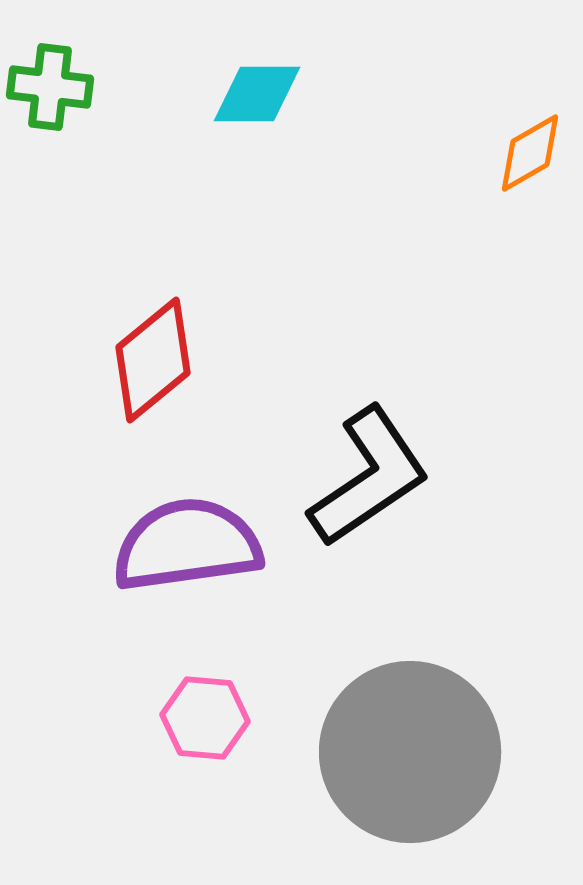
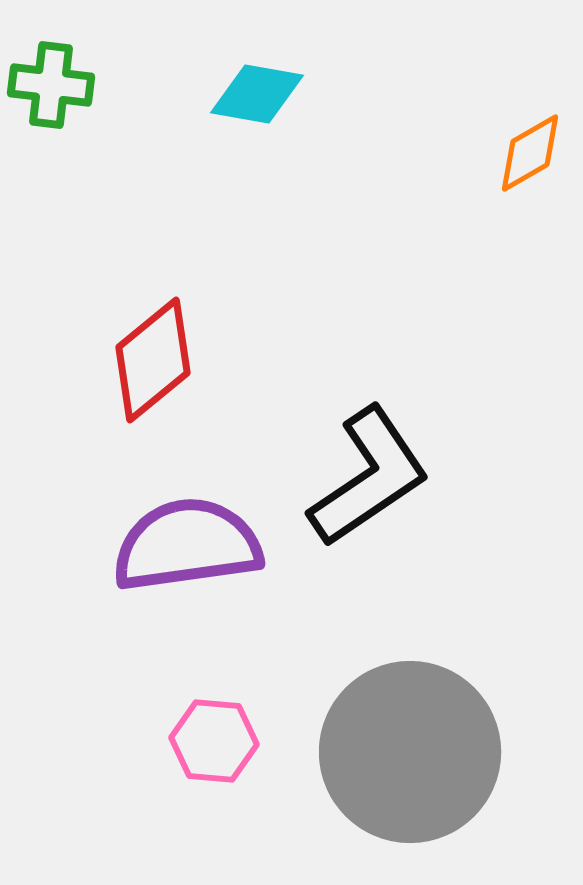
green cross: moved 1 px right, 2 px up
cyan diamond: rotated 10 degrees clockwise
pink hexagon: moved 9 px right, 23 px down
